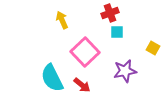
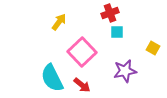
yellow arrow: moved 3 px left, 2 px down; rotated 60 degrees clockwise
pink square: moved 3 px left
